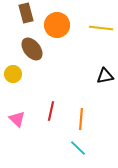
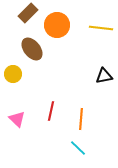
brown rectangle: moved 2 px right; rotated 60 degrees clockwise
black triangle: moved 1 px left
